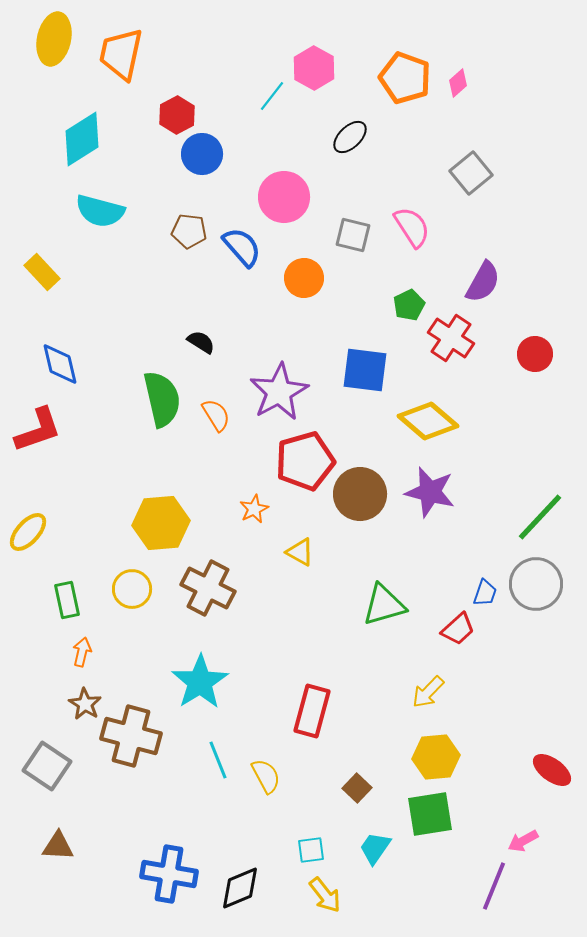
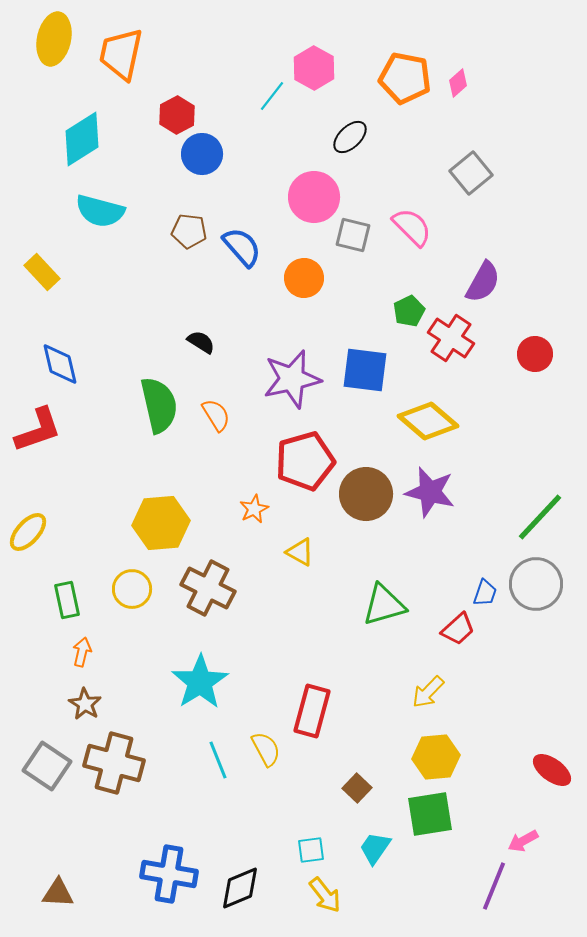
orange pentagon at (405, 78): rotated 9 degrees counterclockwise
pink circle at (284, 197): moved 30 px right
pink semicircle at (412, 227): rotated 12 degrees counterclockwise
green pentagon at (409, 305): moved 6 px down
purple star at (279, 392): moved 13 px right, 13 px up; rotated 16 degrees clockwise
green semicircle at (162, 399): moved 3 px left, 6 px down
brown circle at (360, 494): moved 6 px right
brown cross at (131, 736): moved 17 px left, 27 px down
yellow semicircle at (266, 776): moved 27 px up
brown triangle at (58, 846): moved 47 px down
